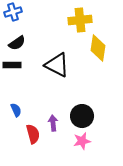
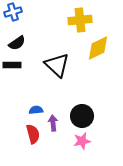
yellow diamond: rotated 56 degrees clockwise
black triangle: rotated 16 degrees clockwise
blue semicircle: moved 20 px right; rotated 72 degrees counterclockwise
